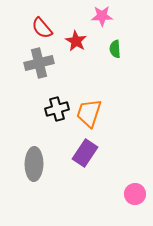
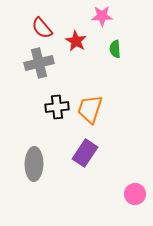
black cross: moved 2 px up; rotated 10 degrees clockwise
orange trapezoid: moved 1 px right, 4 px up
